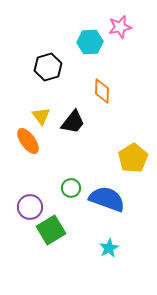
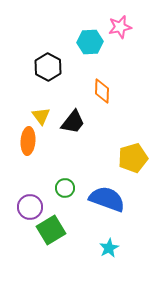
black hexagon: rotated 16 degrees counterclockwise
orange ellipse: rotated 40 degrees clockwise
yellow pentagon: rotated 16 degrees clockwise
green circle: moved 6 px left
